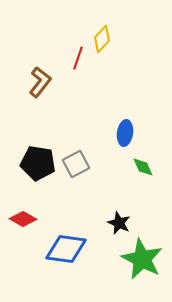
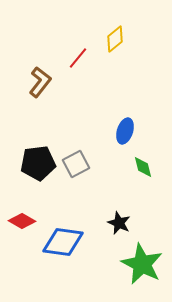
yellow diamond: moved 13 px right; rotated 8 degrees clockwise
red line: rotated 20 degrees clockwise
blue ellipse: moved 2 px up; rotated 10 degrees clockwise
black pentagon: rotated 16 degrees counterclockwise
green diamond: rotated 10 degrees clockwise
red diamond: moved 1 px left, 2 px down
blue diamond: moved 3 px left, 7 px up
green star: moved 5 px down
